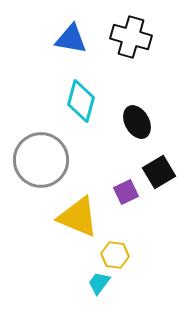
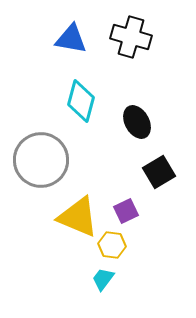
purple square: moved 19 px down
yellow hexagon: moved 3 px left, 10 px up
cyan trapezoid: moved 4 px right, 4 px up
